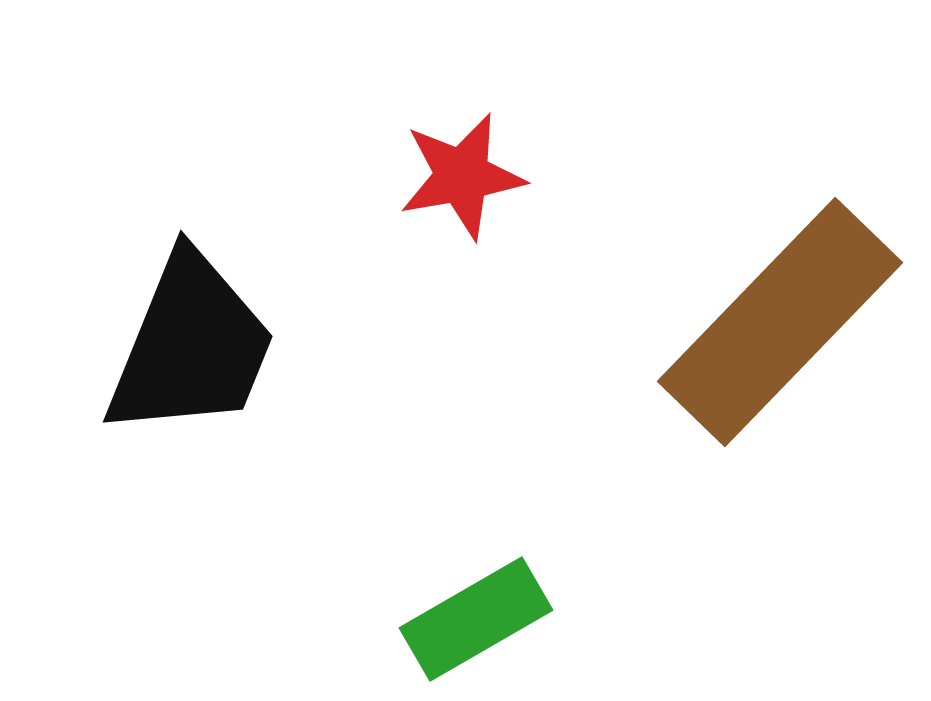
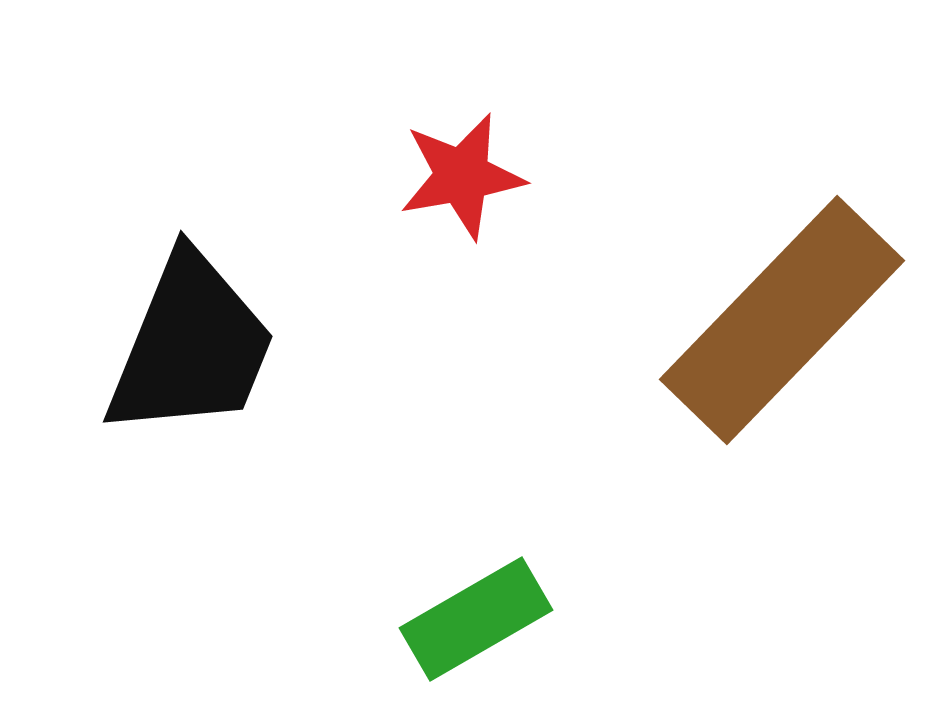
brown rectangle: moved 2 px right, 2 px up
